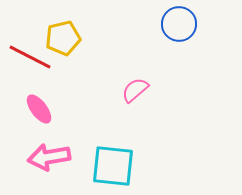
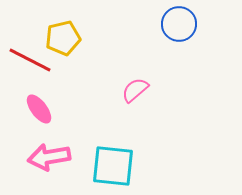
red line: moved 3 px down
